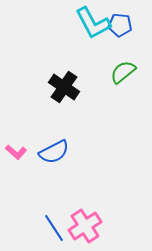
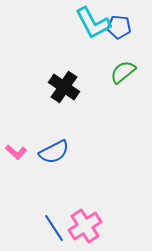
blue pentagon: moved 1 px left, 2 px down
